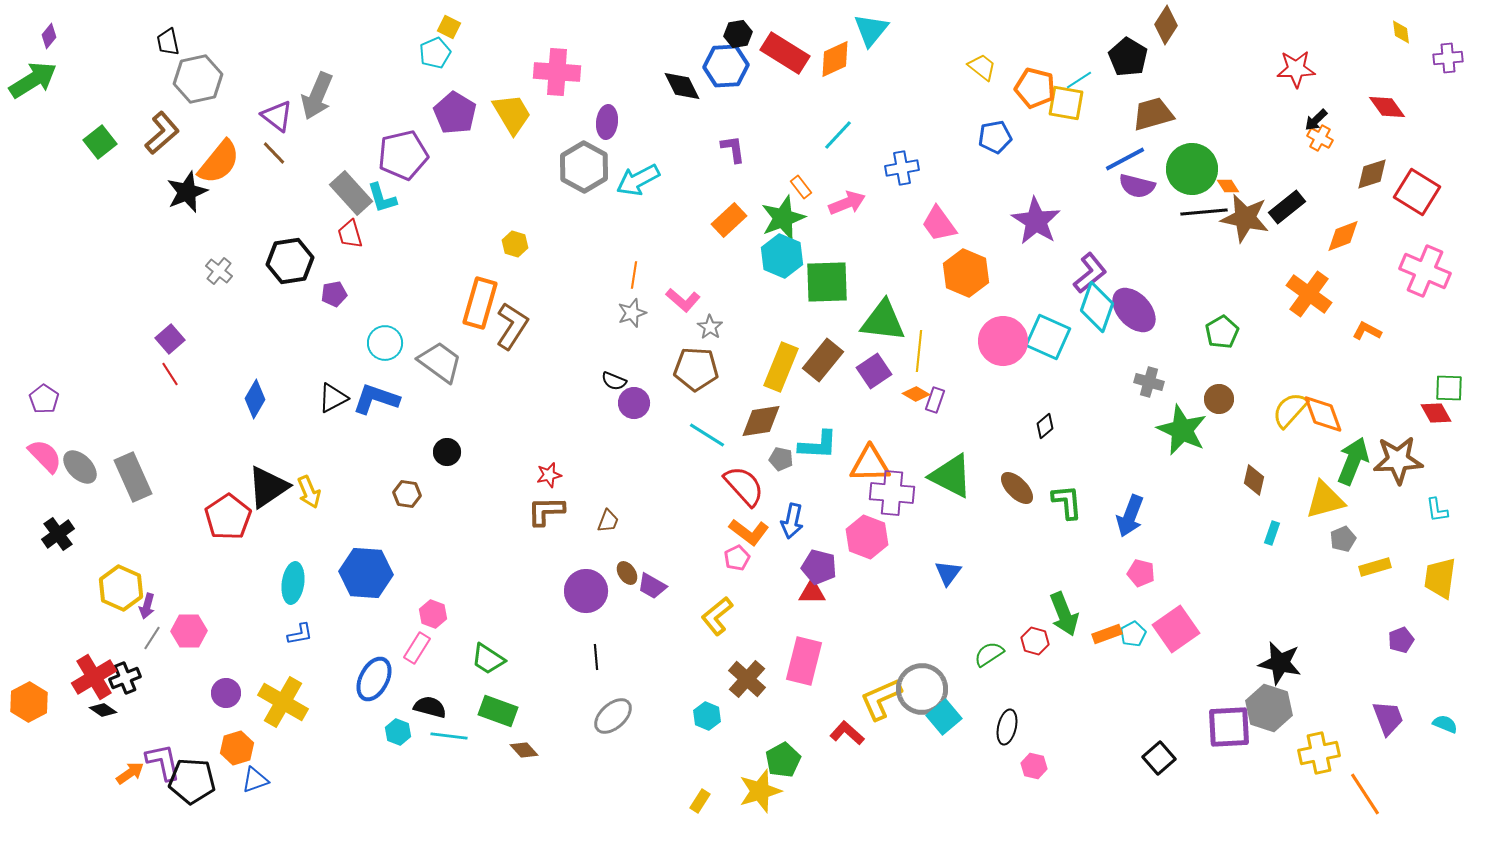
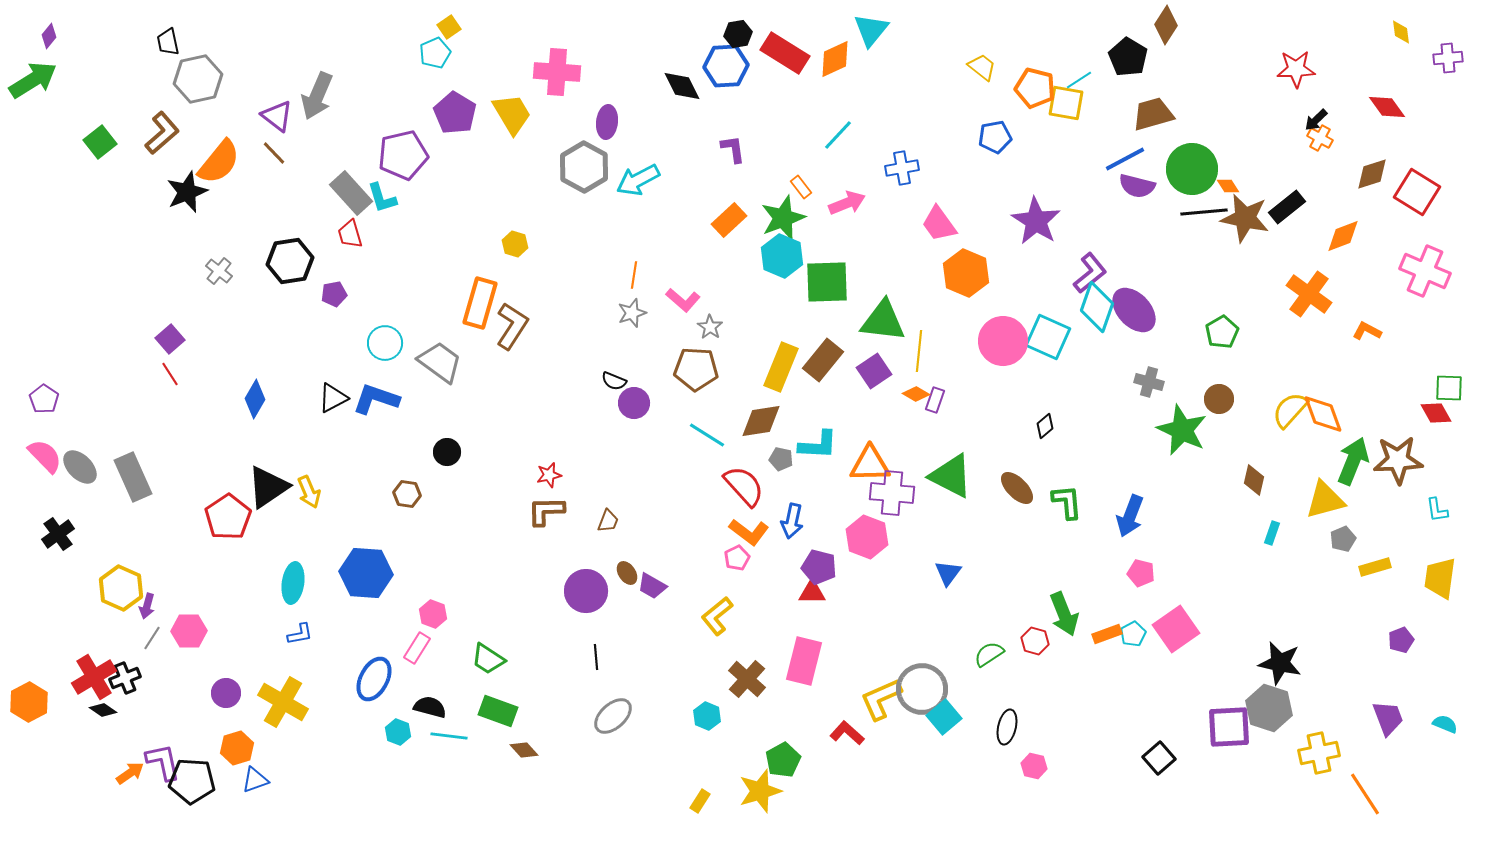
yellow square at (449, 27): rotated 30 degrees clockwise
